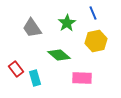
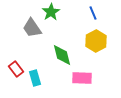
green star: moved 16 px left, 11 px up
yellow hexagon: rotated 15 degrees counterclockwise
green diamond: moved 3 px right; rotated 35 degrees clockwise
